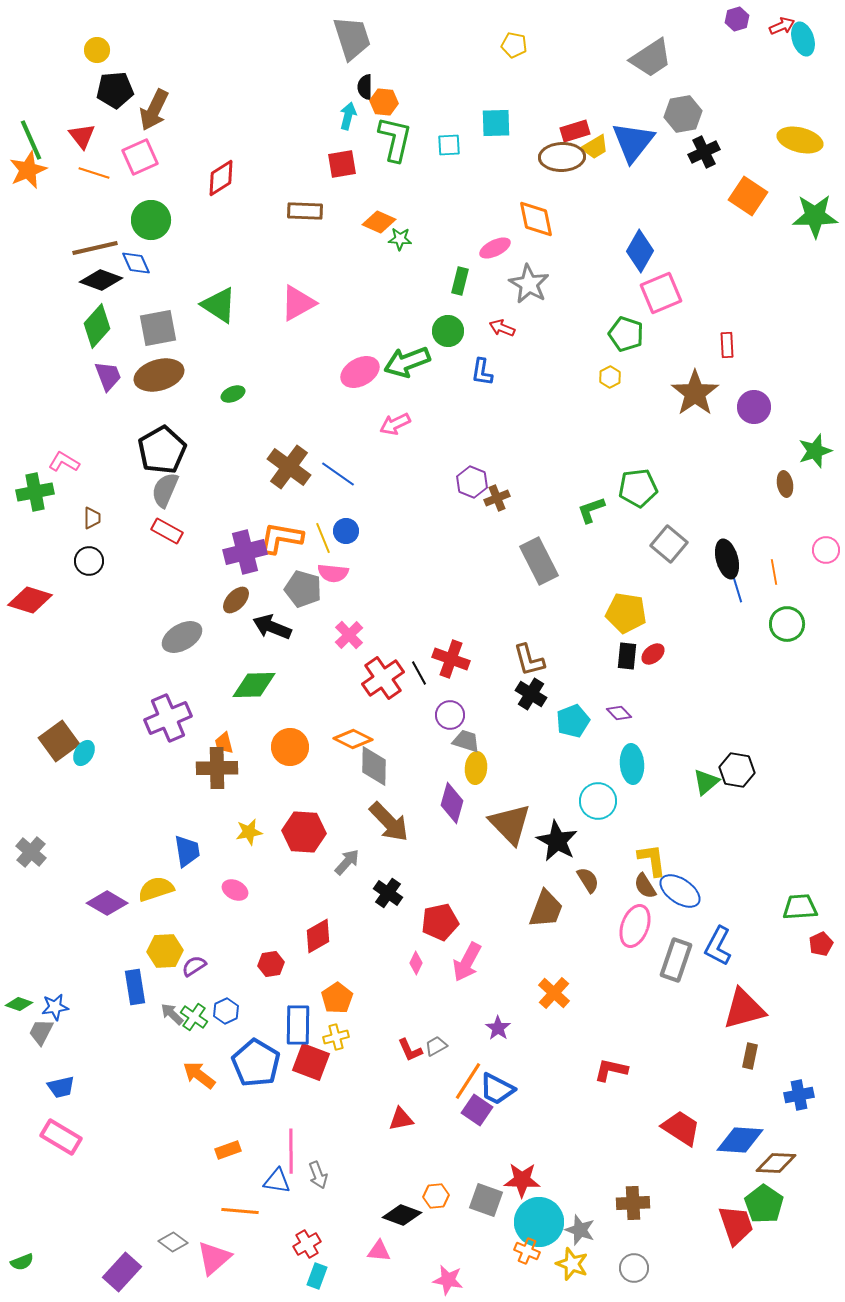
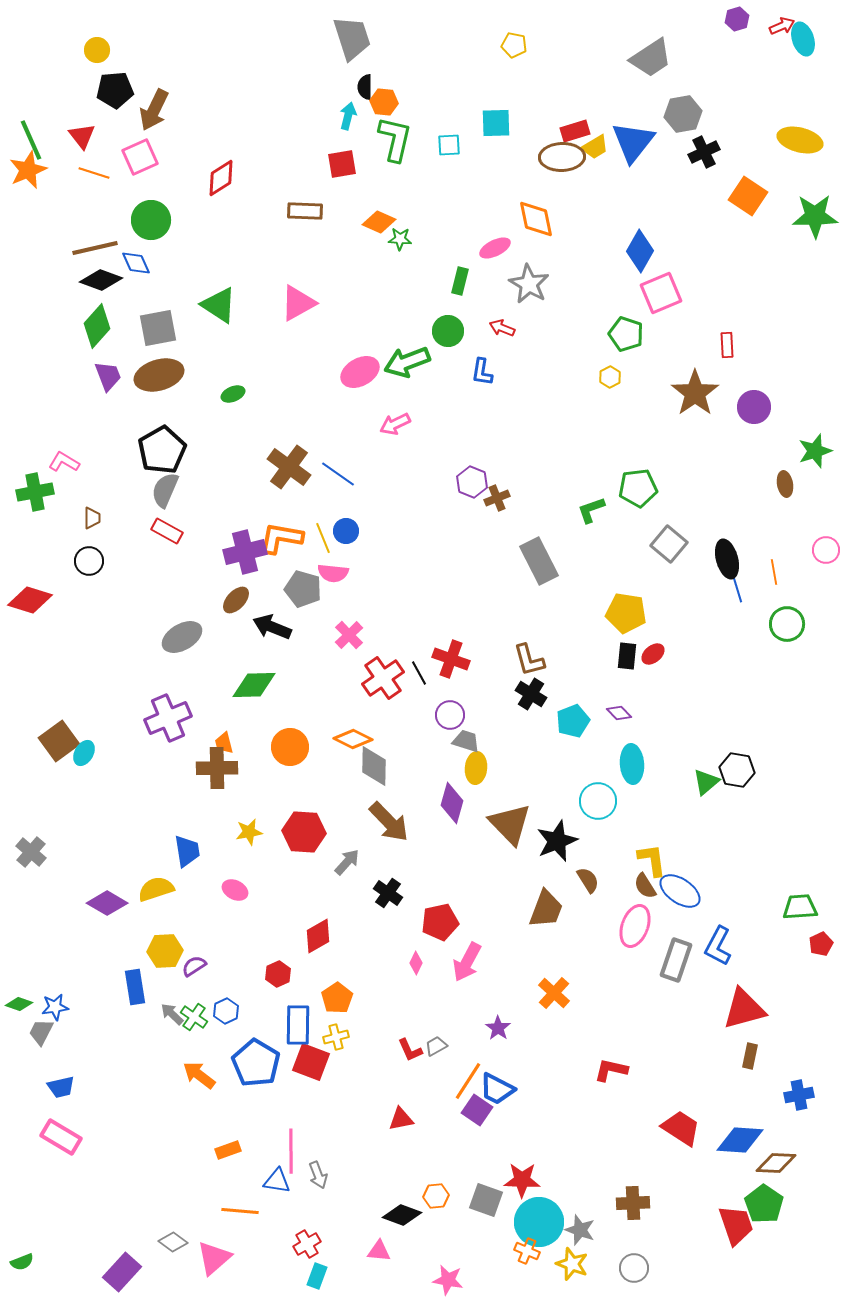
black star at (557, 841): rotated 21 degrees clockwise
red hexagon at (271, 964): moved 7 px right, 10 px down; rotated 15 degrees counterclockwise
